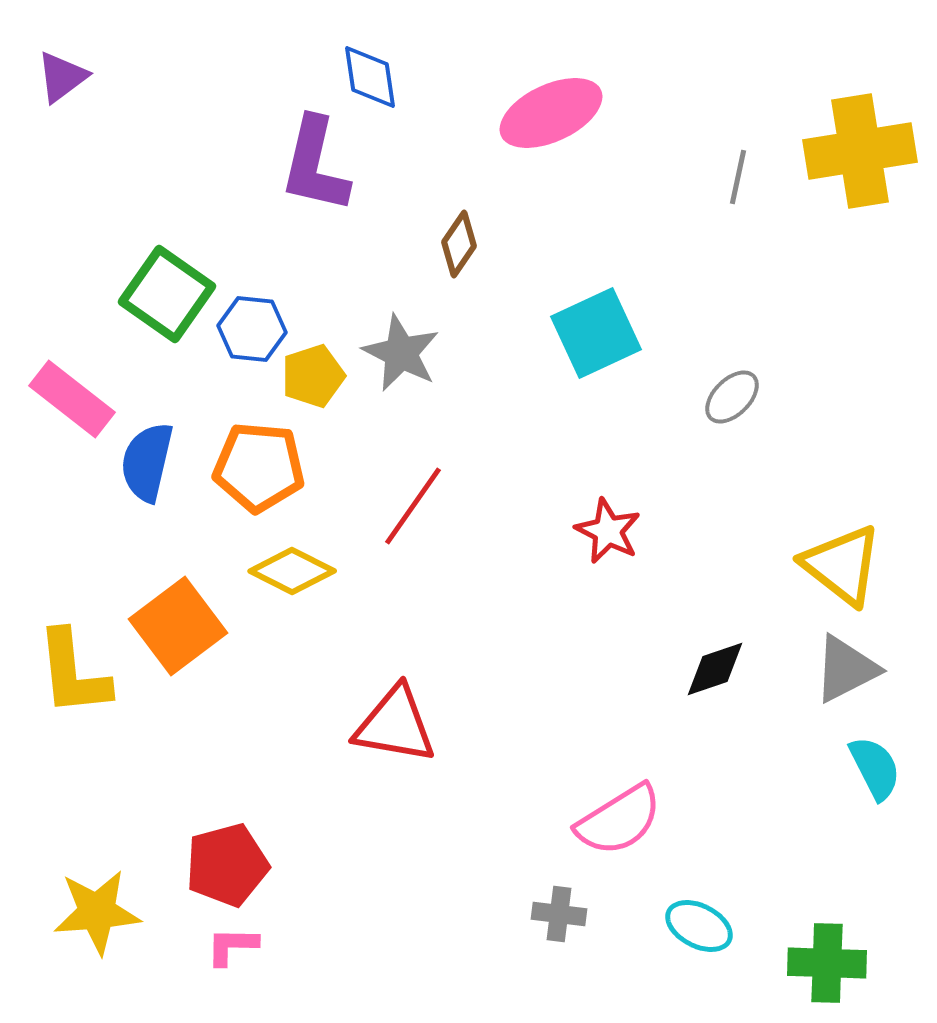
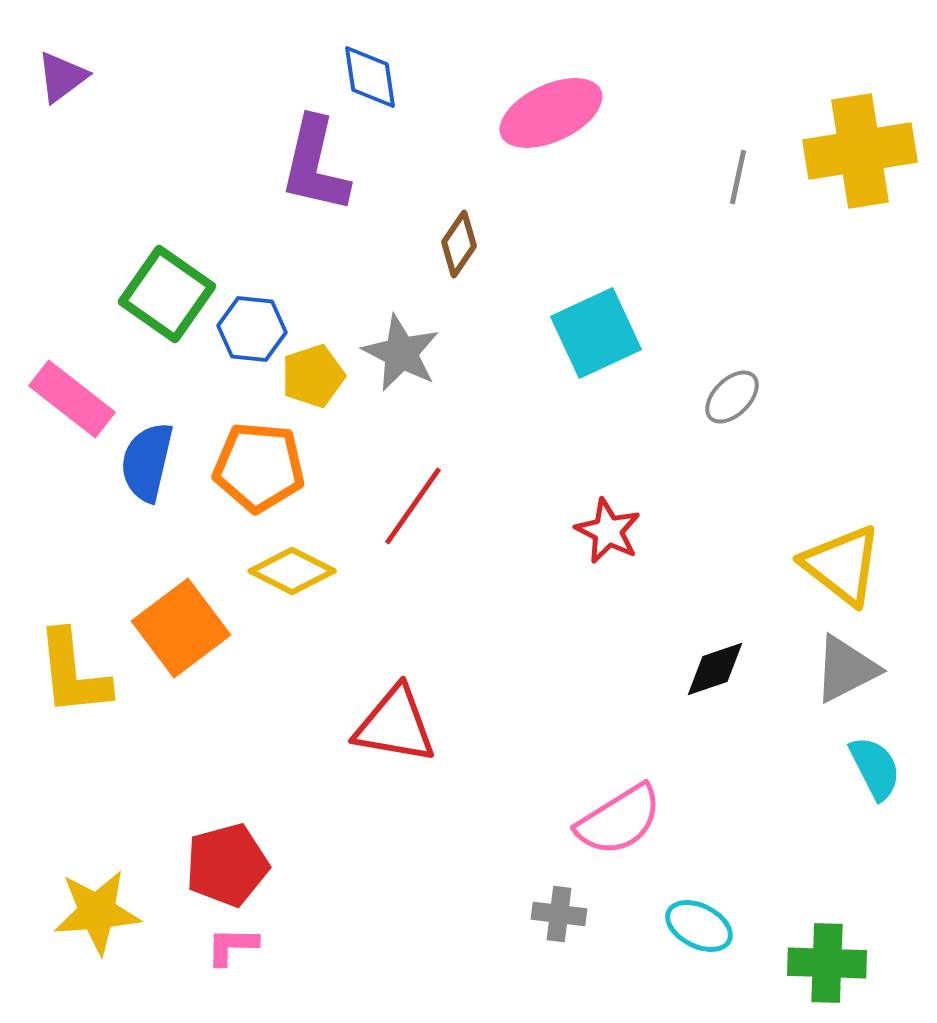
orange square: moved 3 px right, 2 px down
